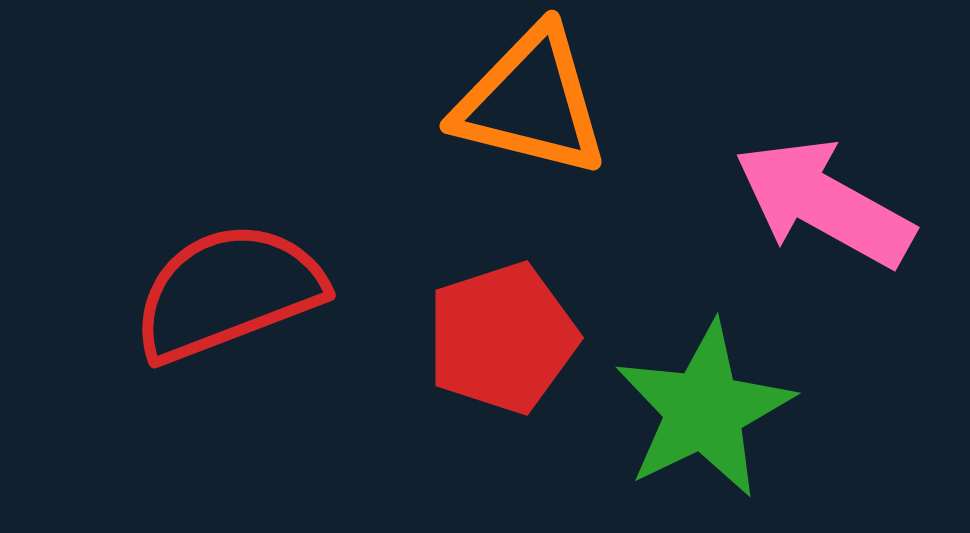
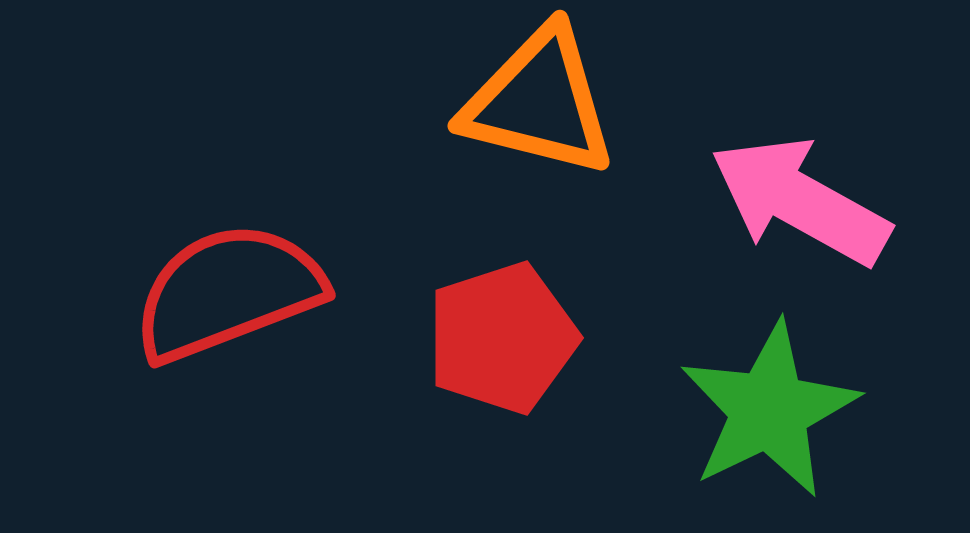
orange triangle: moved 8 px right
pink arrow: moved 24 px left, 2 px up
green star: moved 65 px right
